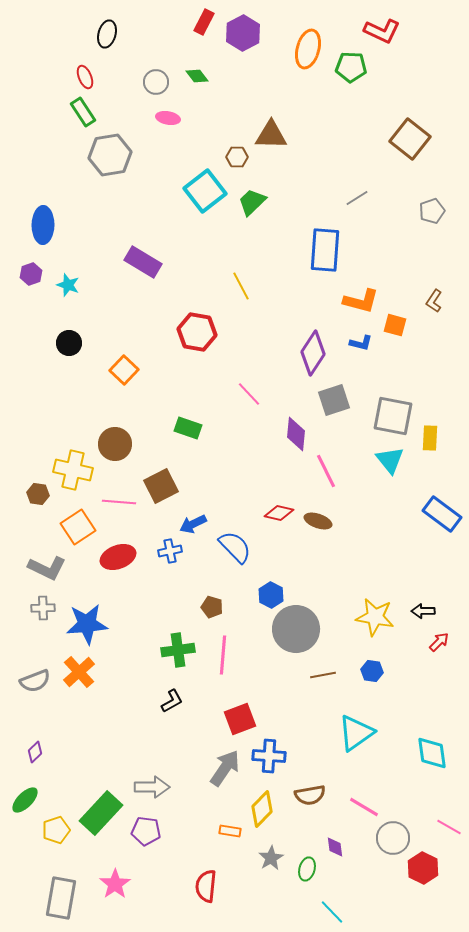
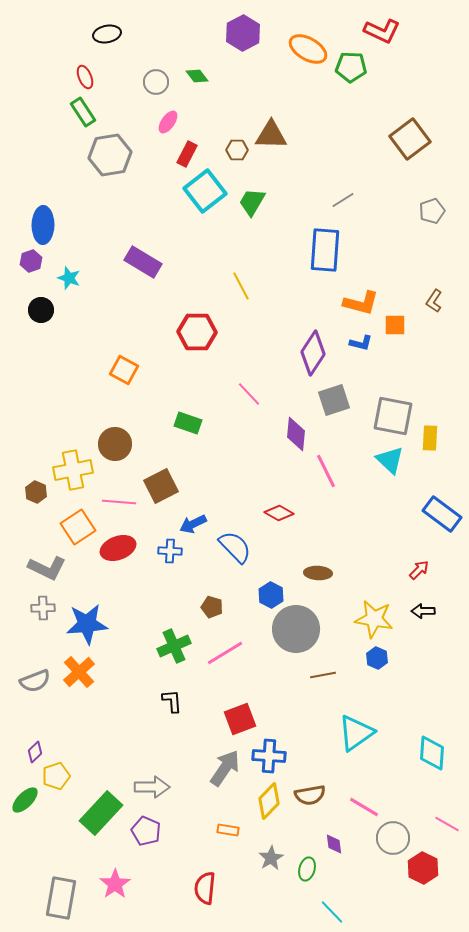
red rectangle at (204, 22): moved 17 px left, 132 px down
black ellipse at (107, 34): rotated 64 degrees clockwise
orange ellipse at (308, 49): rotated 75 degrees counterclockwise
pink ellipse at (168, 118): moved 4 px down; rotated 65 degrees counterclockwise
brown square at (410, 139): rotated 15 degrees clockwise
brown hexagon at (237, 157): moved 7 px up
gray line at (357, 198): moved 14 px left, 2 px down
green trapezoid at (252, 202): rotated 16 degrees counterclockwise
purple hexagon at (31, 274): moved 13 px up
cyan star at (68, 285): moved 1 px right, 7 px up
orange L-shape at (361, 301): moved 2 px down
orange square at (395, 325): rotated 15 degrees counterclockwise
red hexagon at (197, 332): rotated 9 degrees counterclockwise
black circle at (69, 343): moved 28 px left, 33 px up
orange square at (124, 370): rotated 16 degrees counterclockwise
green rectangle at (188, 428): moved 5 px up
cyan triangle at (390, 460): rotated 8 degrees counterclockwise
yellow cross at (73, 470): rotated 24 degrees counterclockwise
brown hexagon at (38, 494): moved 2 px left, 2 px up; rotated 15 degrees clockwise
red diamond at (279, 513): rotated 16 degrees clockwise
brown ellipse at (318, 521): moved 52 px down; rotated 16 degrees counterclockwise
blue cross at (170, 551): rotated 15 degrees clockwise
red ellipse at (118, 557): moved 9 px up
yellow star at (375, 617): moved 1 px left, 2 px down
red arrow at (439, 642): moved 20 px left, 72 px up
green cross at (178, 650): moved 4 px left, 4 px up; rotated 16 degrees counterclockwise
pink line at (223, 655): moved 2 px right, 2 px up; rotated 54 degrees clockwise
blue hexagon at (372, 671): moved 5 px right, 13 px up; rotated 15 degrees clockwise
black L-shape at (172, 701): rotated 65 degrees counterclockwise
cyan diamond at (432, 753): rotated 12 degrees clockwise
yellow diamond at (262, 809): moved 7 px right, 8 px up
pink line at (449, 827): moved 2 px left, 3 px up
yellow pentagon at (56, 830): moved 54 px up
purple pentagon at (146, 831): rotated 16 degrees clockwise
orange rectangle at (230, 831): moved 2 px left, 1 px up
purple diamond at (335, 847): moved 1 px left, 3 px up
red semicircle at (206, 886): moved 1 px left, 2 px down
